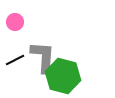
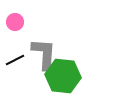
gray L-shape: moved 1 px right, 3 px up
green hexagon: rotated 8 degrees counterclockwise
